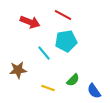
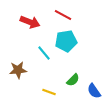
yellow line: moved 1 px right, 4 px down
